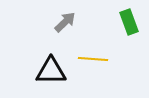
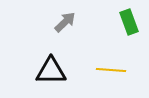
yellow line: moved 18 px right, 11 px down
